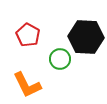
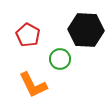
black hexagon: moved 7 px up
orange L-shape: moved 6 px right
